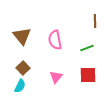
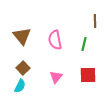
green line: moved 3 px left, 4 px up; rotated 56 degrees counterclockwise
